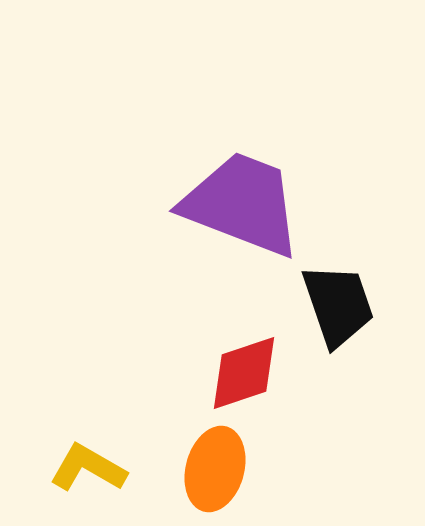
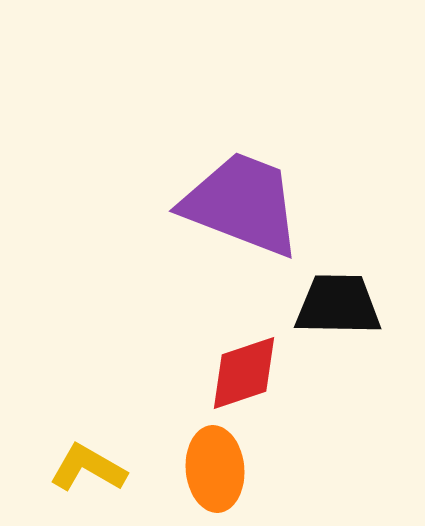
black trapezoid: rotated 70 degrees counterclockwise
orange ellipse: rotated 20 degrees counterclockwise
